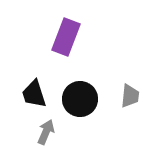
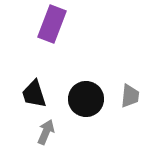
purple rectangle: moved 14 px left, 13 px up
black circle: moved 6 px right
